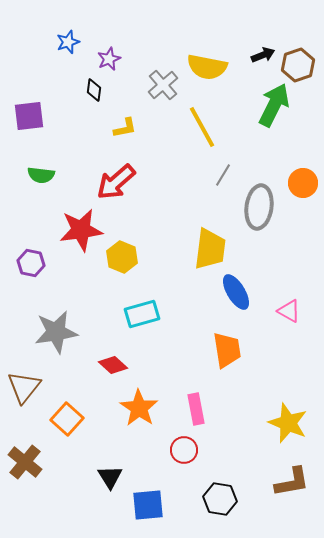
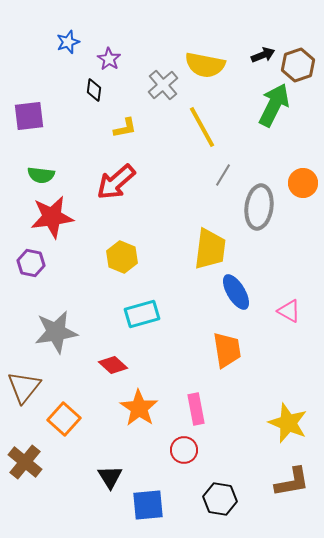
purple star: rotated 15 degrees counterclockwise
yellow semicircle: moved 2 px left, 2 px up
red star: moved 29 px left, 13 px up
orange square: moved 3 px left
